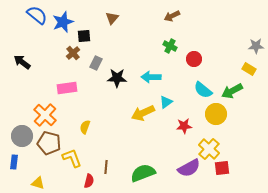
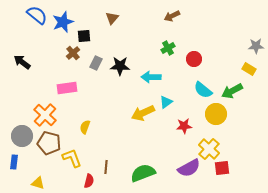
green cross: moved 2 px left, 2 px down; rotated 32 degrees clockwise
black star: moved 3 px right, 12 px up
